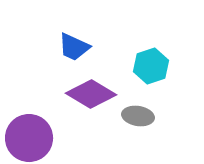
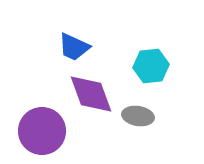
cyan hexagon: rotated 12 degrees clockwise
purple diamond: rotated 39 degrees clockwise
purple circle: moved 13 px right, 7 px up
